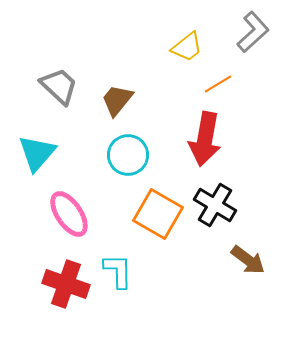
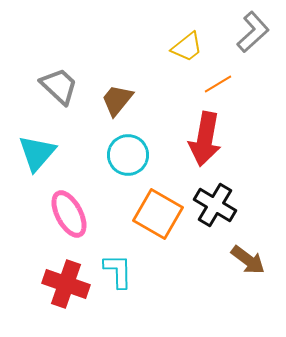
pink ellipse: rotated 6 degrees clockwise
